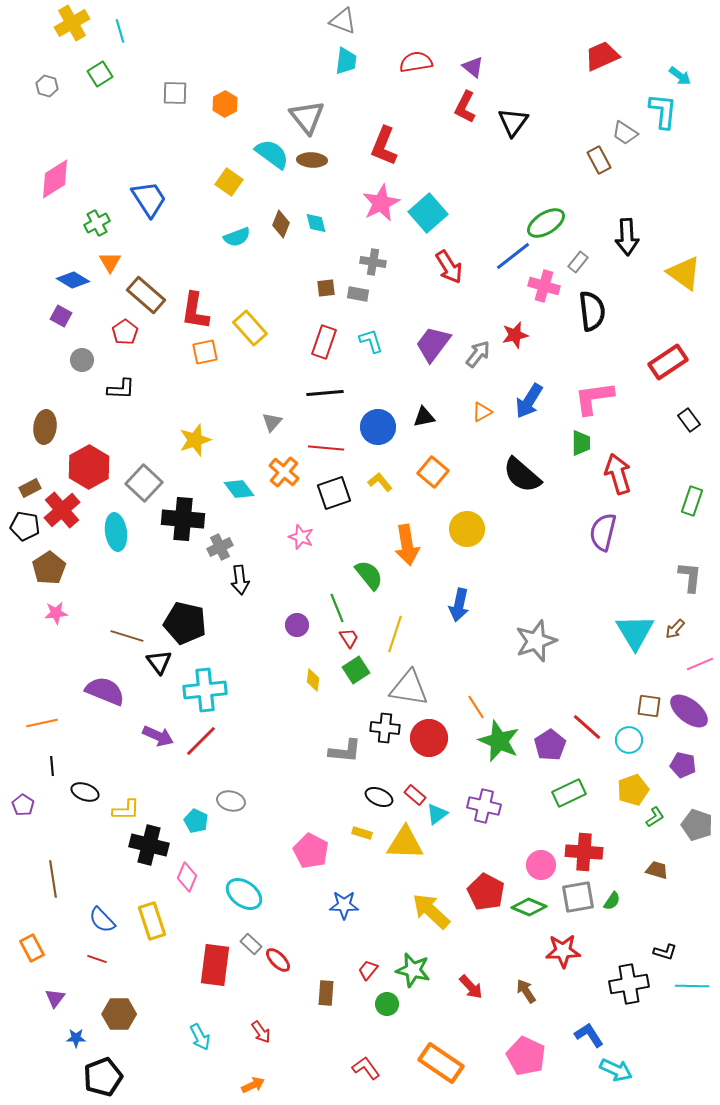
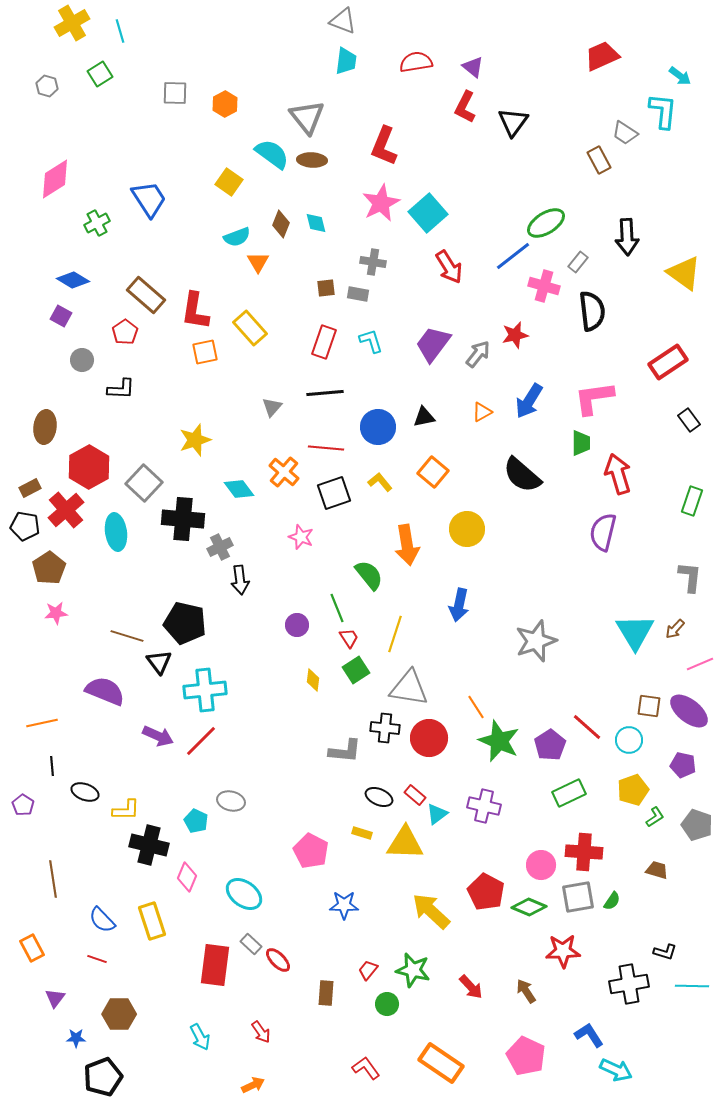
orange triangle at (110, 262): moved 148 px right
gray triangle at (272, 422): moved 15 px up
red cross at (62, 510): moved 4 px right
